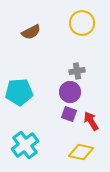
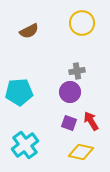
brown semicircle: moved 2 px left, 1 px up
purple square: moved 9 px down
